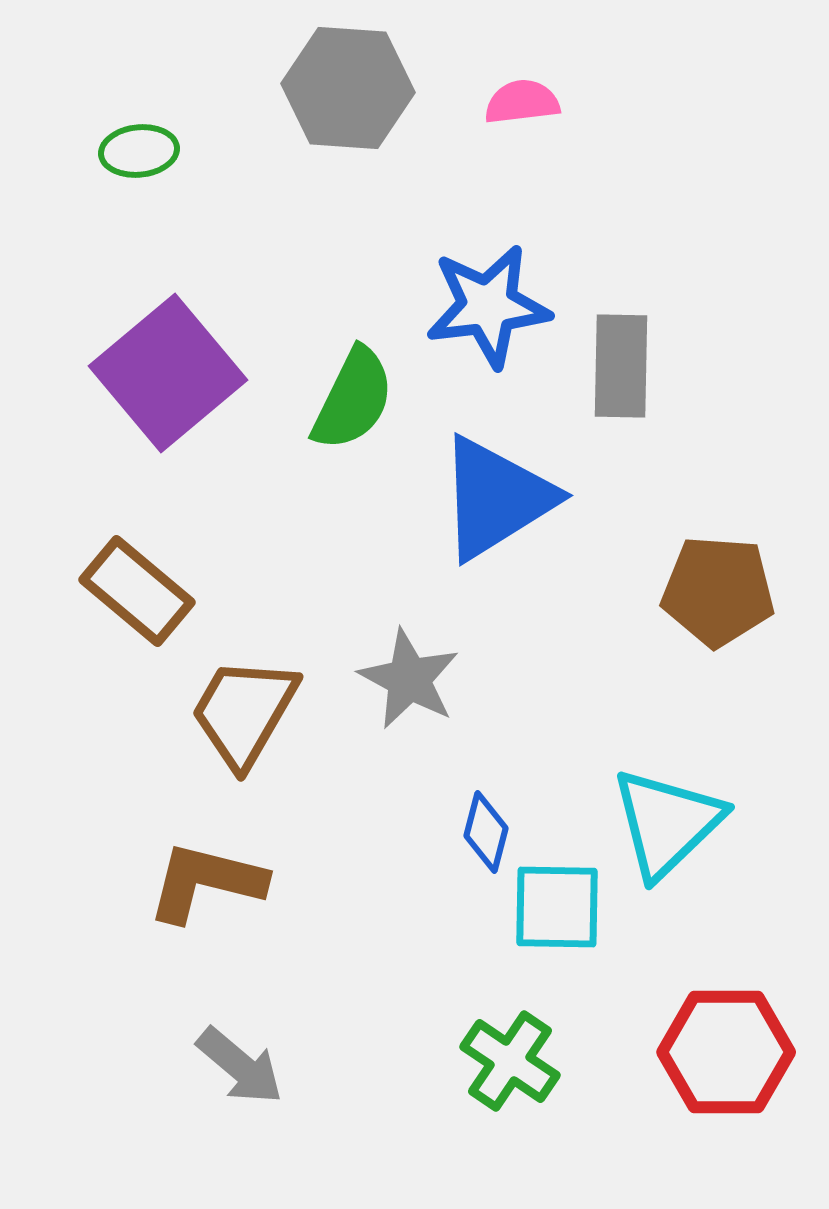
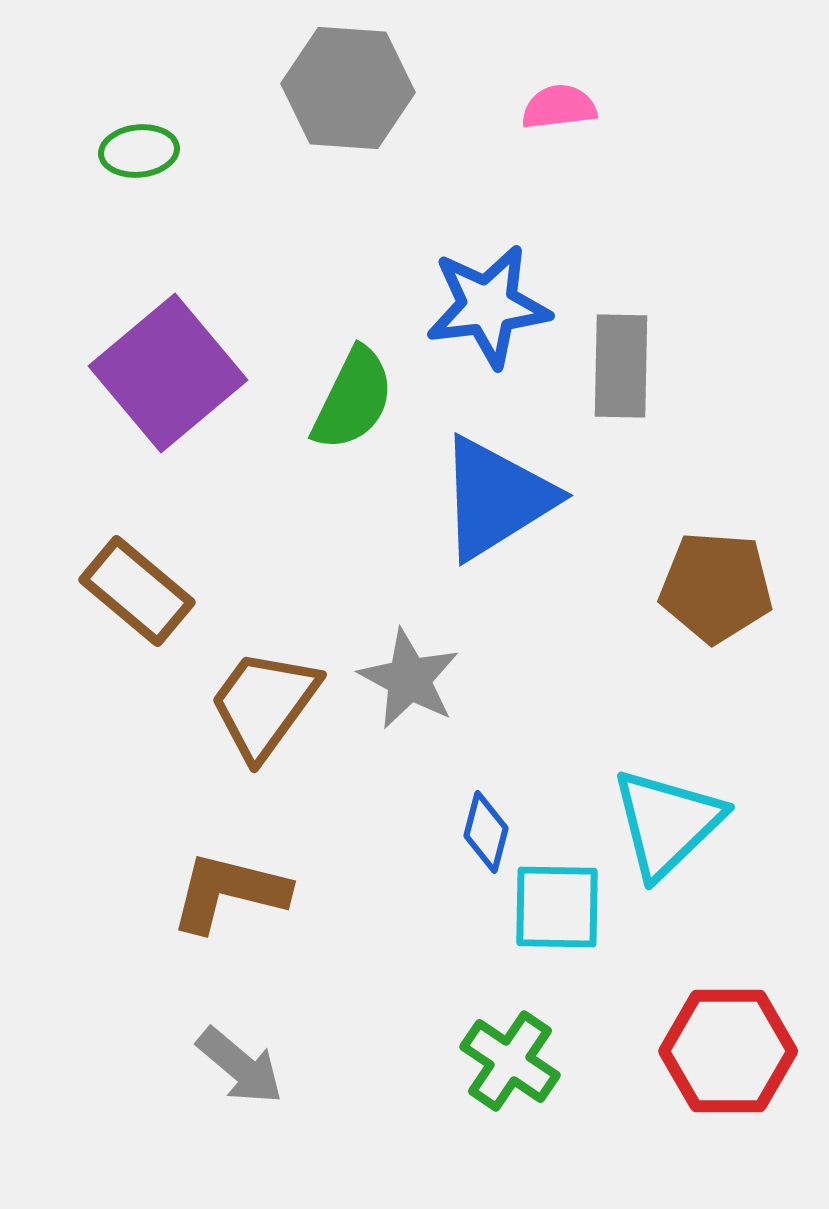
pink semicircle: moved 37 px right, 5 px down
brown pentagon: moved 2 px left, 4 px up
brown trapezoid: moved 20 px right, 8 px up; rotated 6 degrees clockwise
brown L-shape: moved 23 px right, 10 px down
red hexagon: moved 2 px right, 1 px up
